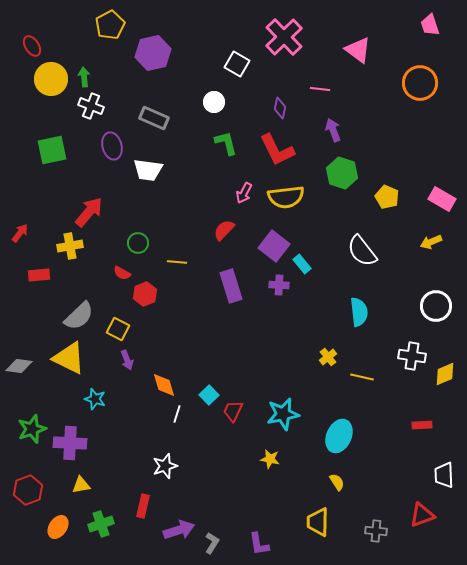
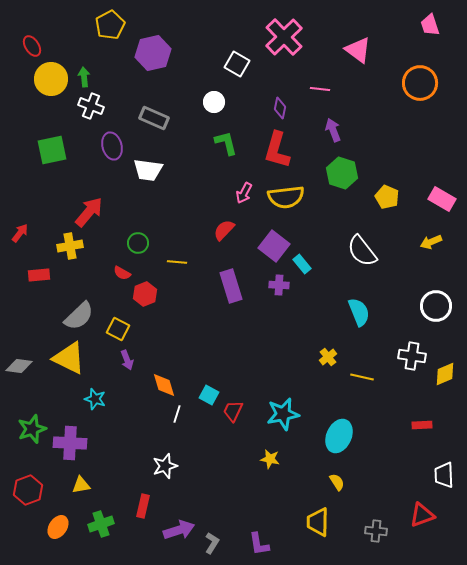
red L-shape at (277, 150): rotated 42 degrees clockwise
cyan semicircle at (359, 312): rotated 16 degrees counterclockwise
cyan square at (209, 395): rotated 18 degrees counterclockwise
